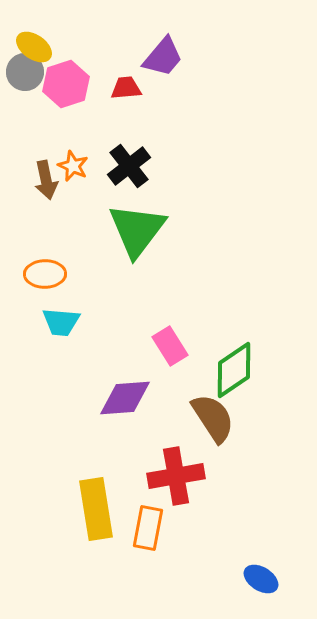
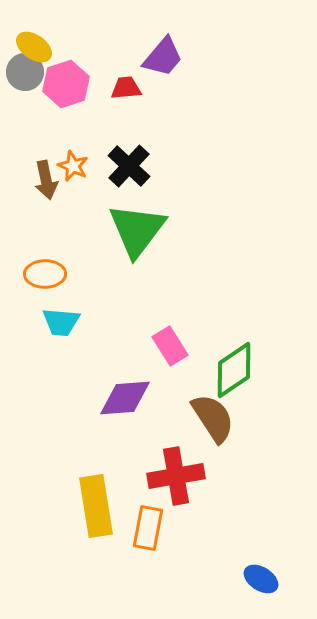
black cross: rotated 9 degrees counterclockwise
yellow rectangle: moved 3 px up
